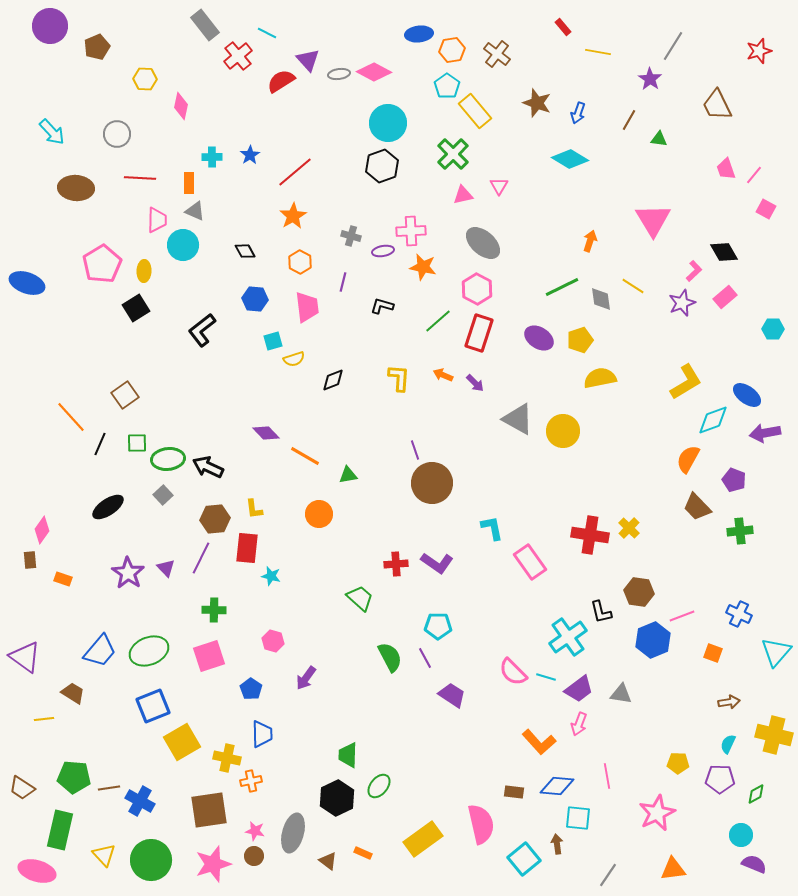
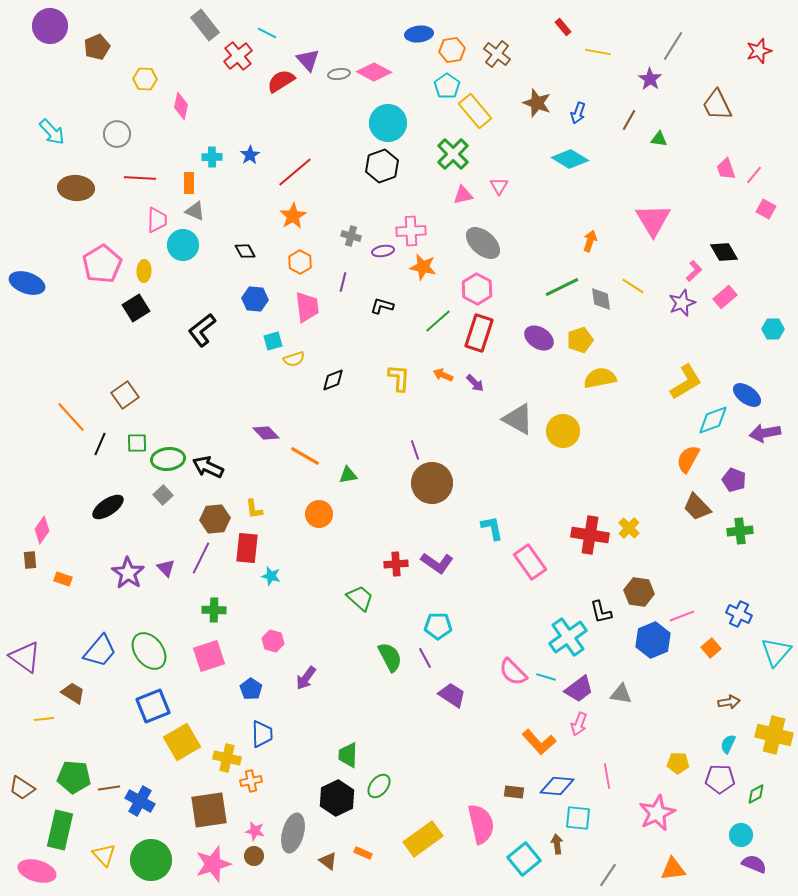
green ellipse at (149, 651): rotated 75 degrees clockwise
orange square at (713, 653): moved 2 px left, 5 px up; rotated 30 degrees clockwise
